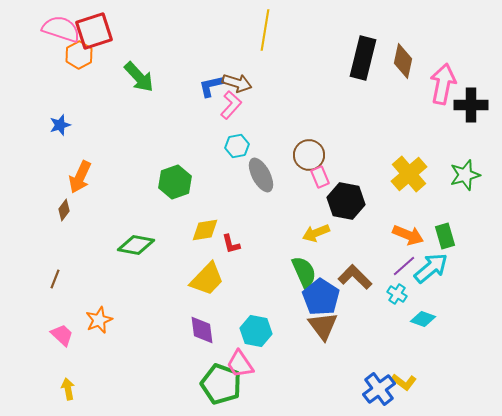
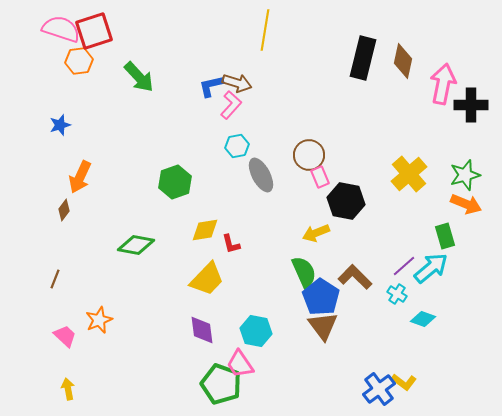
orange hexagon at (79, 55): moved 6 px down; rotated 20 degrees clockwise
orange arrow at (408, 235): moved 58 px right, 31 px up
pink trapezoid at (62, 335): moved 3 px right, 1 px down
